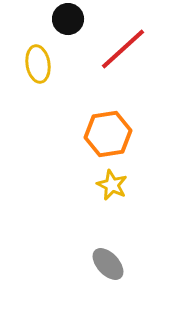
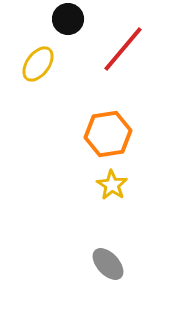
red line: rotated 8 degrees counterclockwise
yellow ellipse: rotated 45 degrees clockwise
yellow star: rotated 8 degrees clockwise
